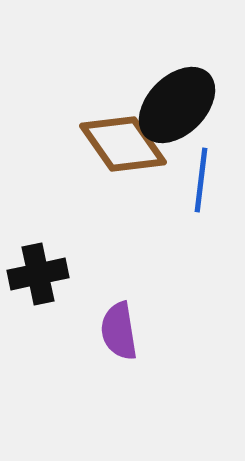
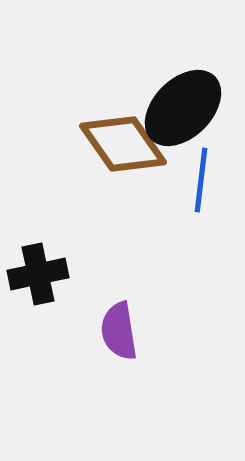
black ellipse: moved 6 px right, 3 px down
